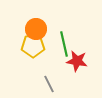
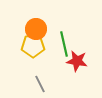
gray line: moved 9 px left
